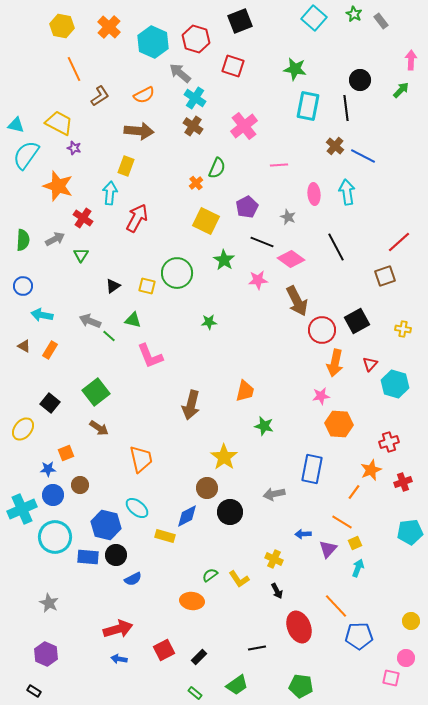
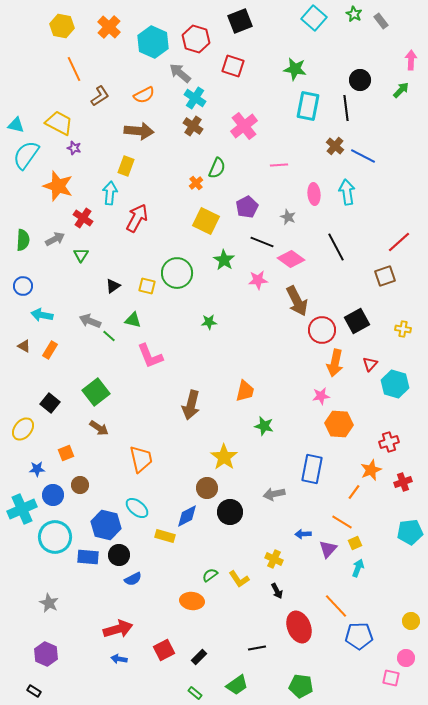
blue star at (48, 469): moved 11 px left
black circle at (116, 555): moved 3 px right
